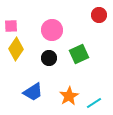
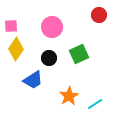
pink circle: moved 3 px up
blue trapezoid: moved 12 px up
cyan line: moved 1 px right, 1 px down
